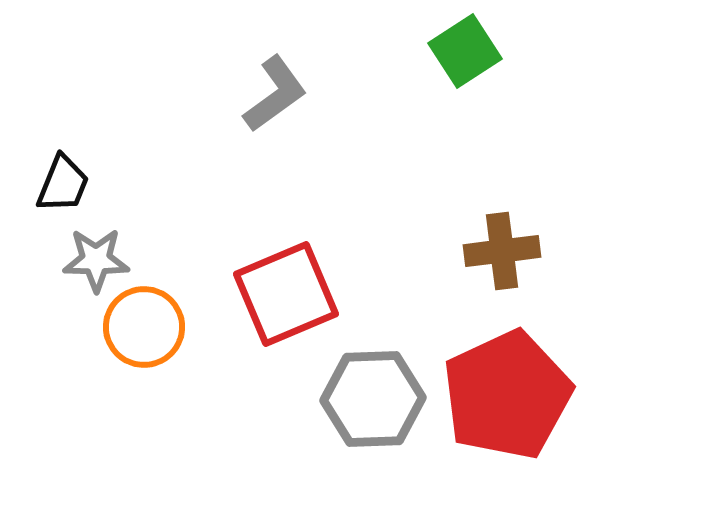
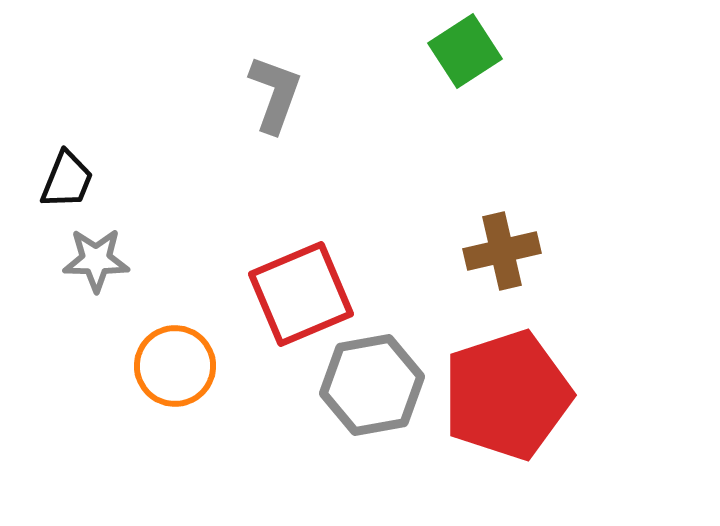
gray L-shape: rotated 34 degrees counterclockwise
black trapezoid: moved 4 px right, 4 px up
brown cross: rotated 6 degrees counterclockwise
red square: moved 15 px right
orange circle: moved 31 px right, 39 px down
red pentagon: rotated 7 degrees clockwise
gray hexagon: moved 1 px left, 14 px up; rotated 8 degrees counterclockwise
